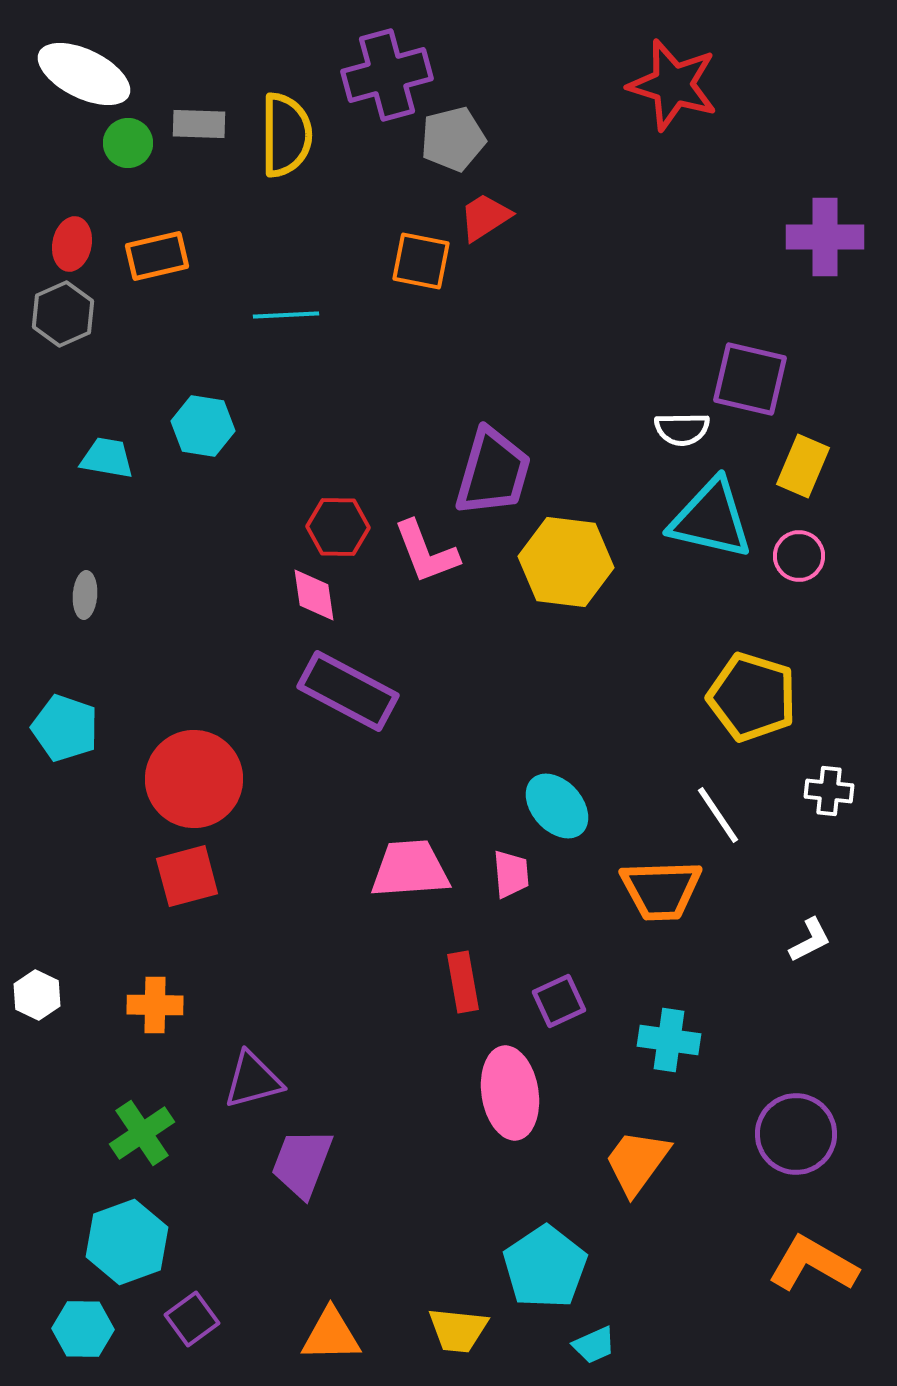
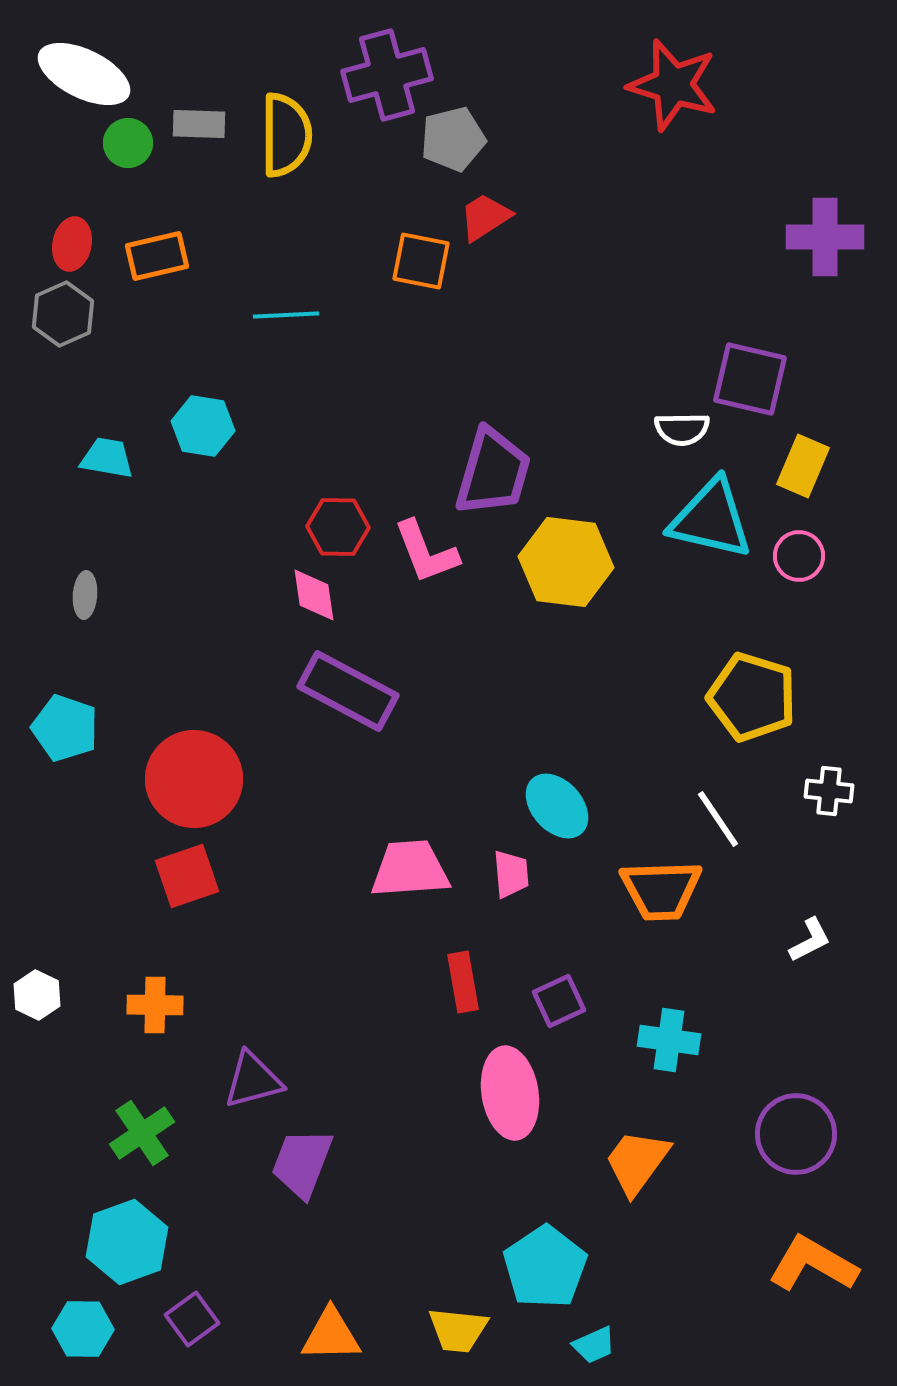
white line at (718, 815): moved 4 px down
red square at (187, 876): rotated 4 degrees counterclockwise
